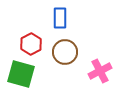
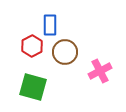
blue rectangle: moved 10 px left, 7 px down
red hexagon: moved 1 px right, 2 px down
green square: moved 12 px right, 13 px down
